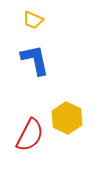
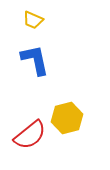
yellow hexagon: rotated 20 degrees clockwise
red semicircle: rotated 24 degrees clockwise
